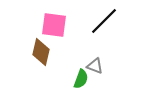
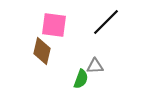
black line: moved 2 px right, 1 px down
brown diamond: moved 1 px right, 1 px up
gray triangle: rotated 24 degrees counterclockwise
